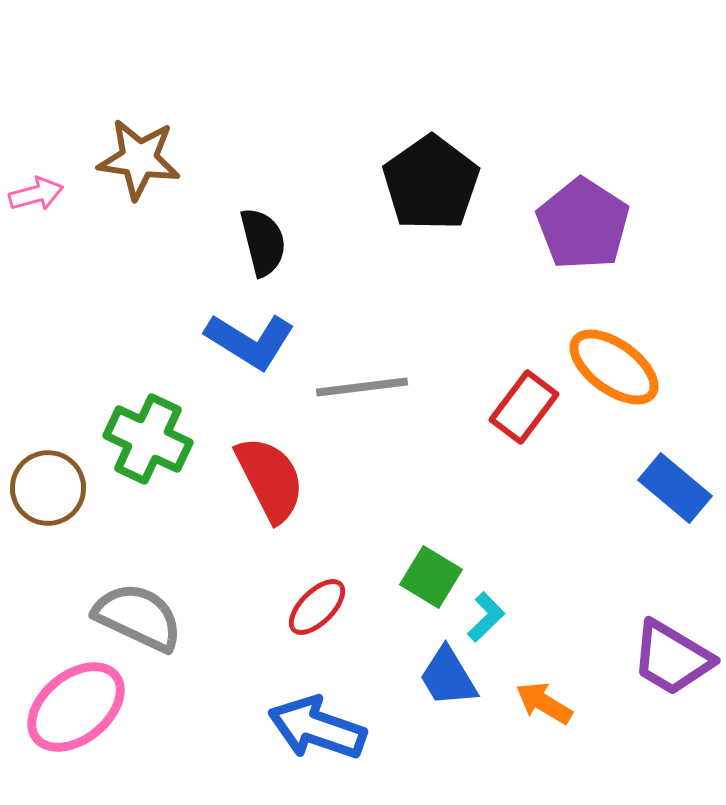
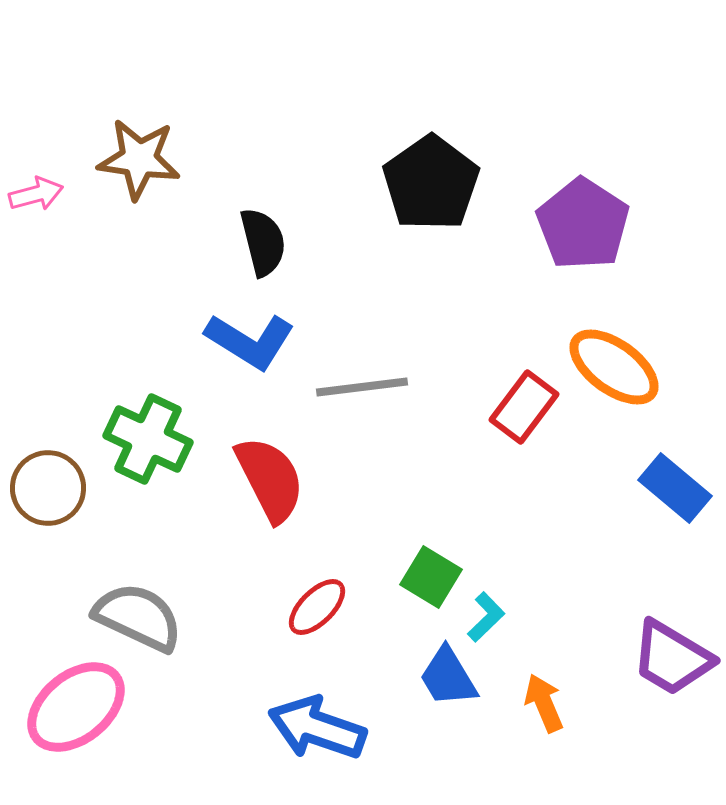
orange arrow: rotated 36 degrees clockwise
